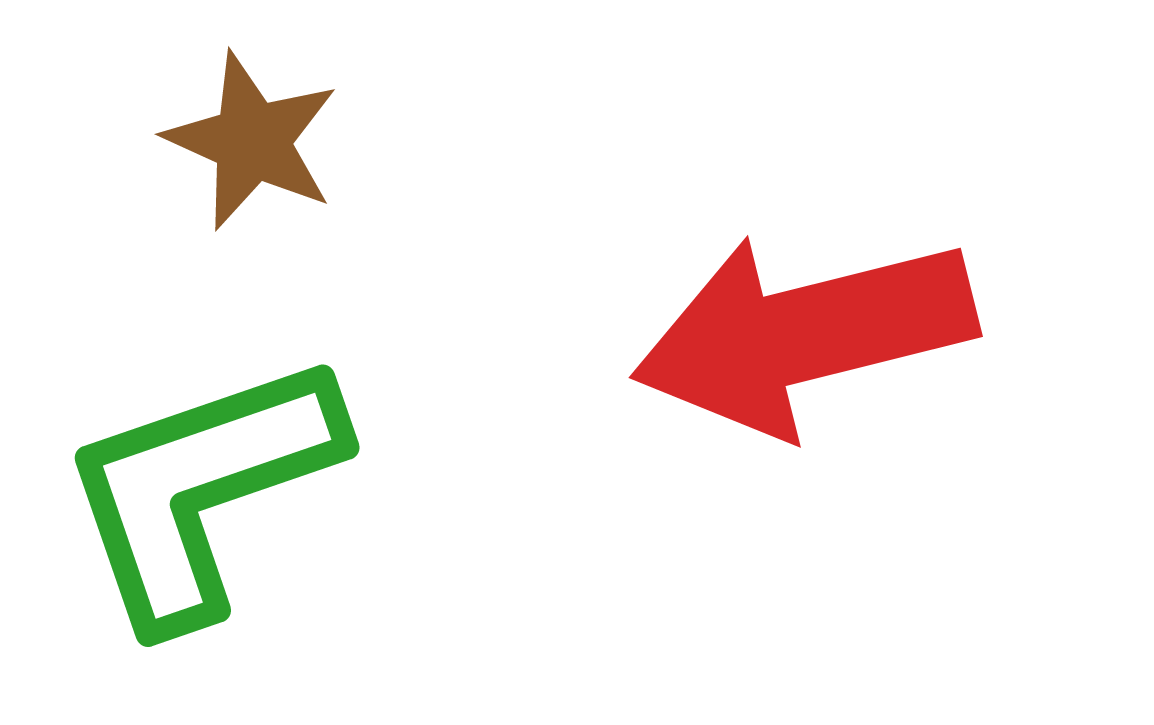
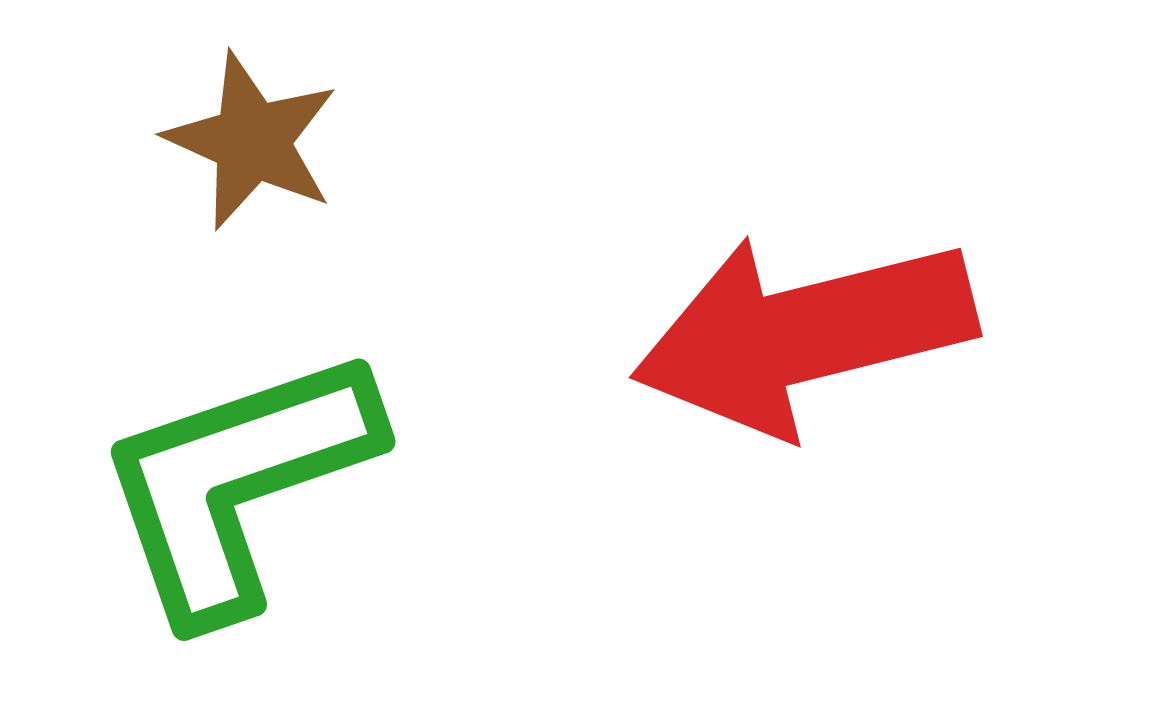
green L-shape: moved 36 px right, 6 px up
